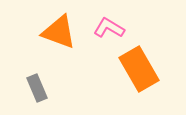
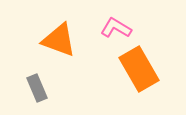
pink L-shape: moved 7 px right
orange triangle: moved 8 px down
